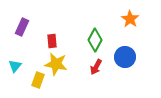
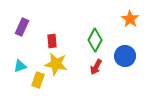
blue circle: moved 1 px up
cyan triangle: moved 5 px right; rotated 32 degrees clockwise
